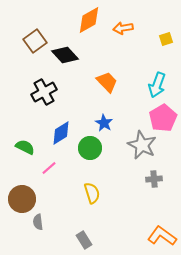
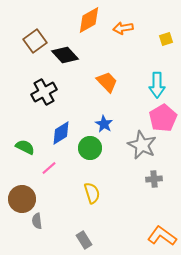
cyan arrow: rotated 20 degrees counterclockwise
blue star: moved 1 px down
gray semicircle: moved 1 px left, 1 px up
